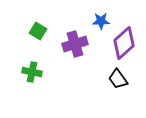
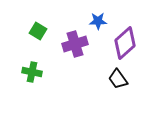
blue star: moved 3 px left
purple diamond: moved 1 px right
